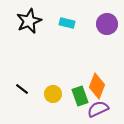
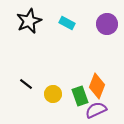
cyan rectangle: rotated 14 degrees clockwise
black line: moved 4 px right, 5 px up
purple semicircle: moved 2 px left, 1 px down
